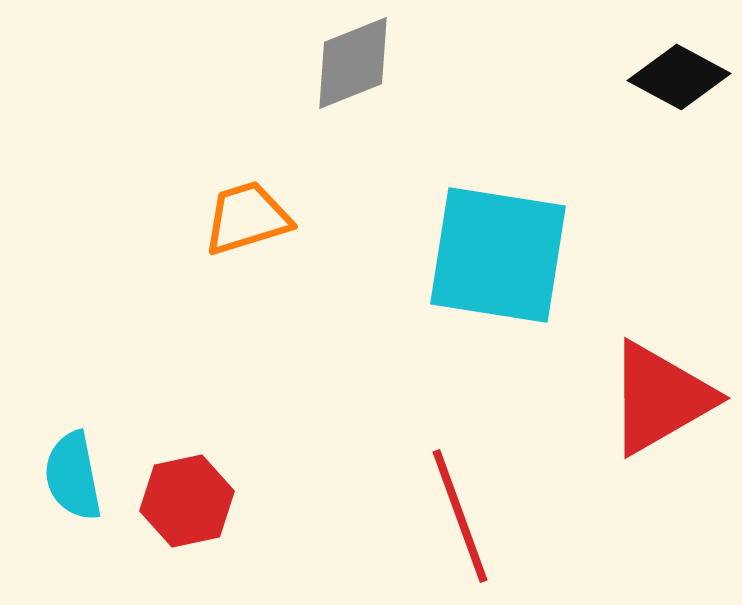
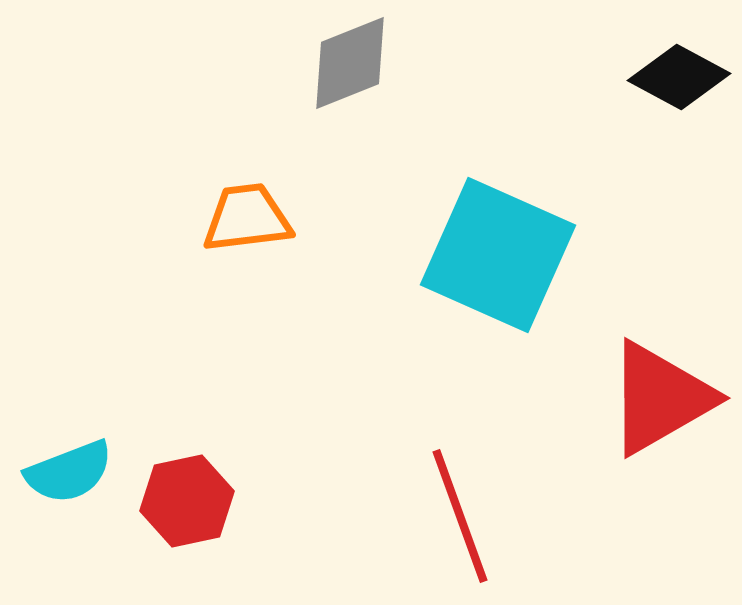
gray diamond: moved 3 px left
orange trapezoid: rotated 10 degrees clockwise
cyan square: rotated 15 degrees clockwise
cyan semicircle: moved 4 px left, 4 px up; rotated 100 degrees counterclockwise
